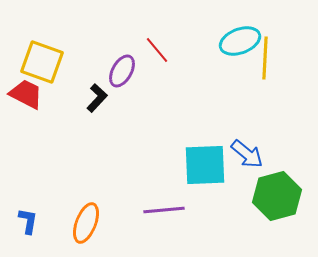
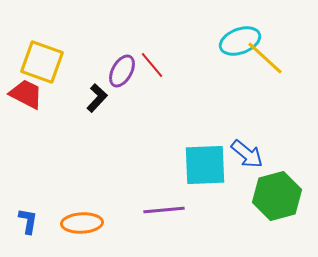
red line: moved 5 px left, 15 px down
yellow line: rotated 51 degrees counterclockwise
orange ellipse: moved 4 px left; rotated 66 degrees clockwise
